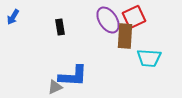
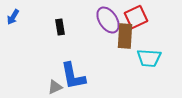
red square: moved 2 px right
blue L-shape: rotated 76 degrees clockwise
